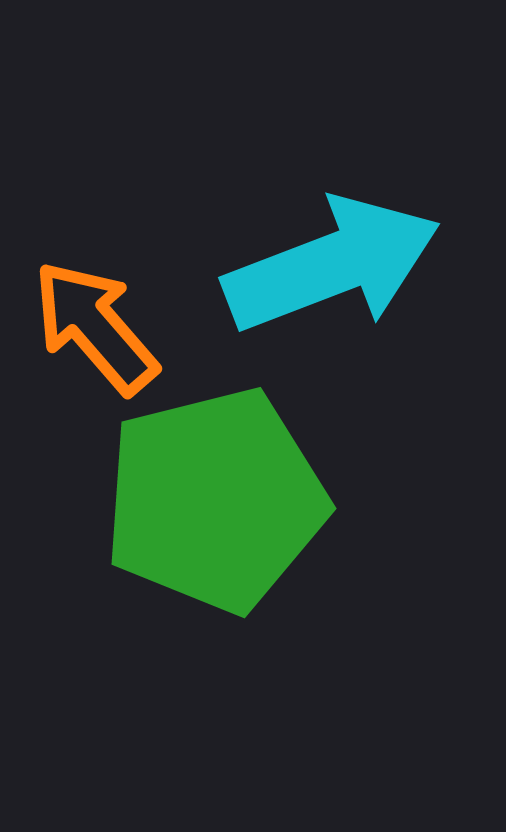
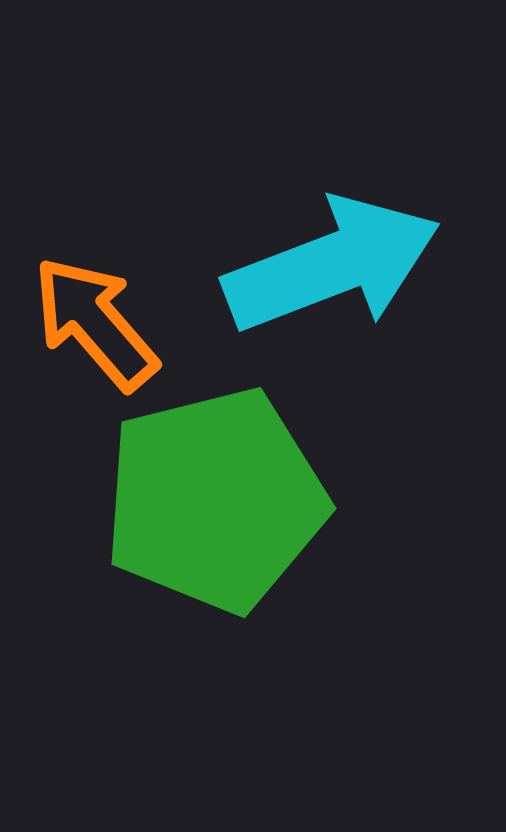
orange arrow: moved 4 px up
